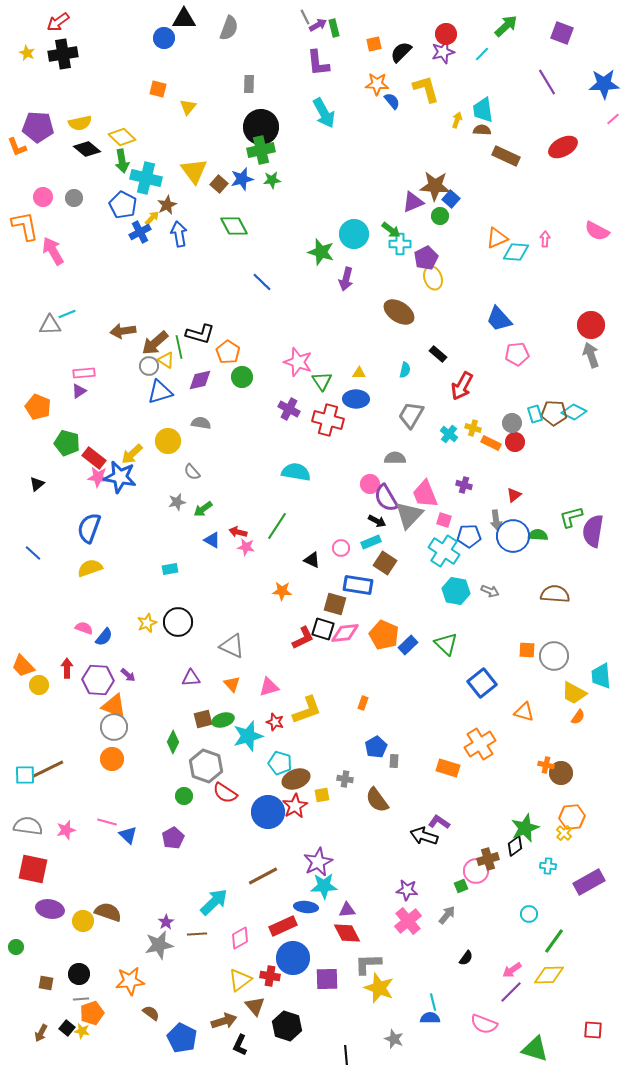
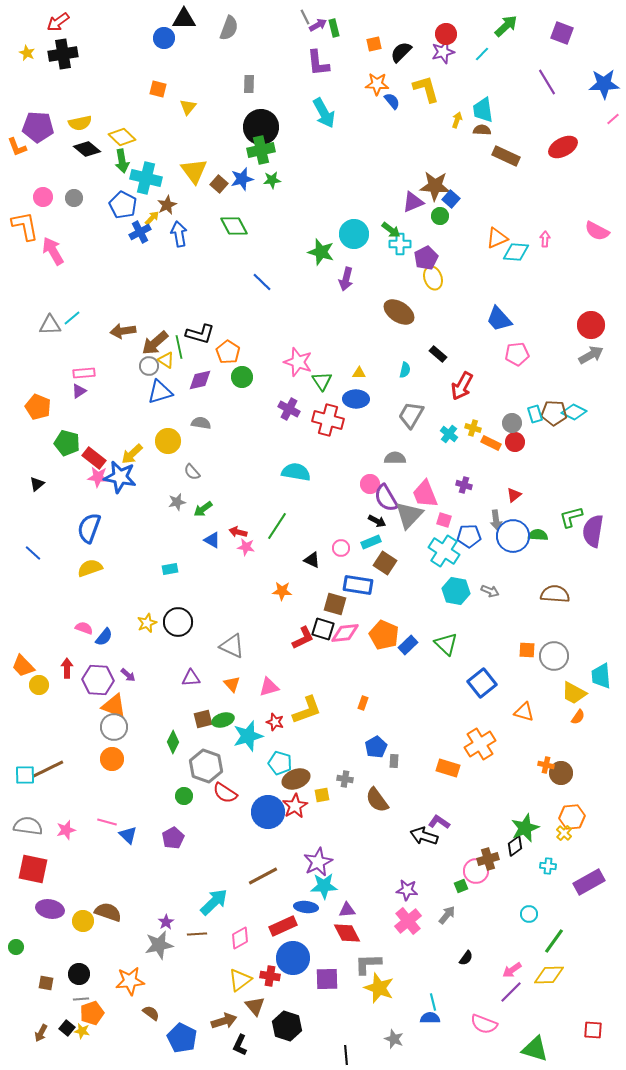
cyan line at (67, 314): moved 5 px right, 4 px down; rotated 18 degrees counterclockwise
gray arrow at (591, 355): rotated 80 degrees clockwise
